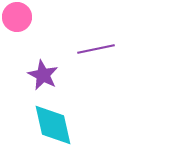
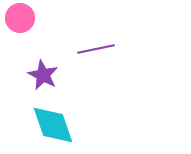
pink circle: moved 3 px right, 1 px down
cyan diamond: rotated 6 degrees counterclockwise
